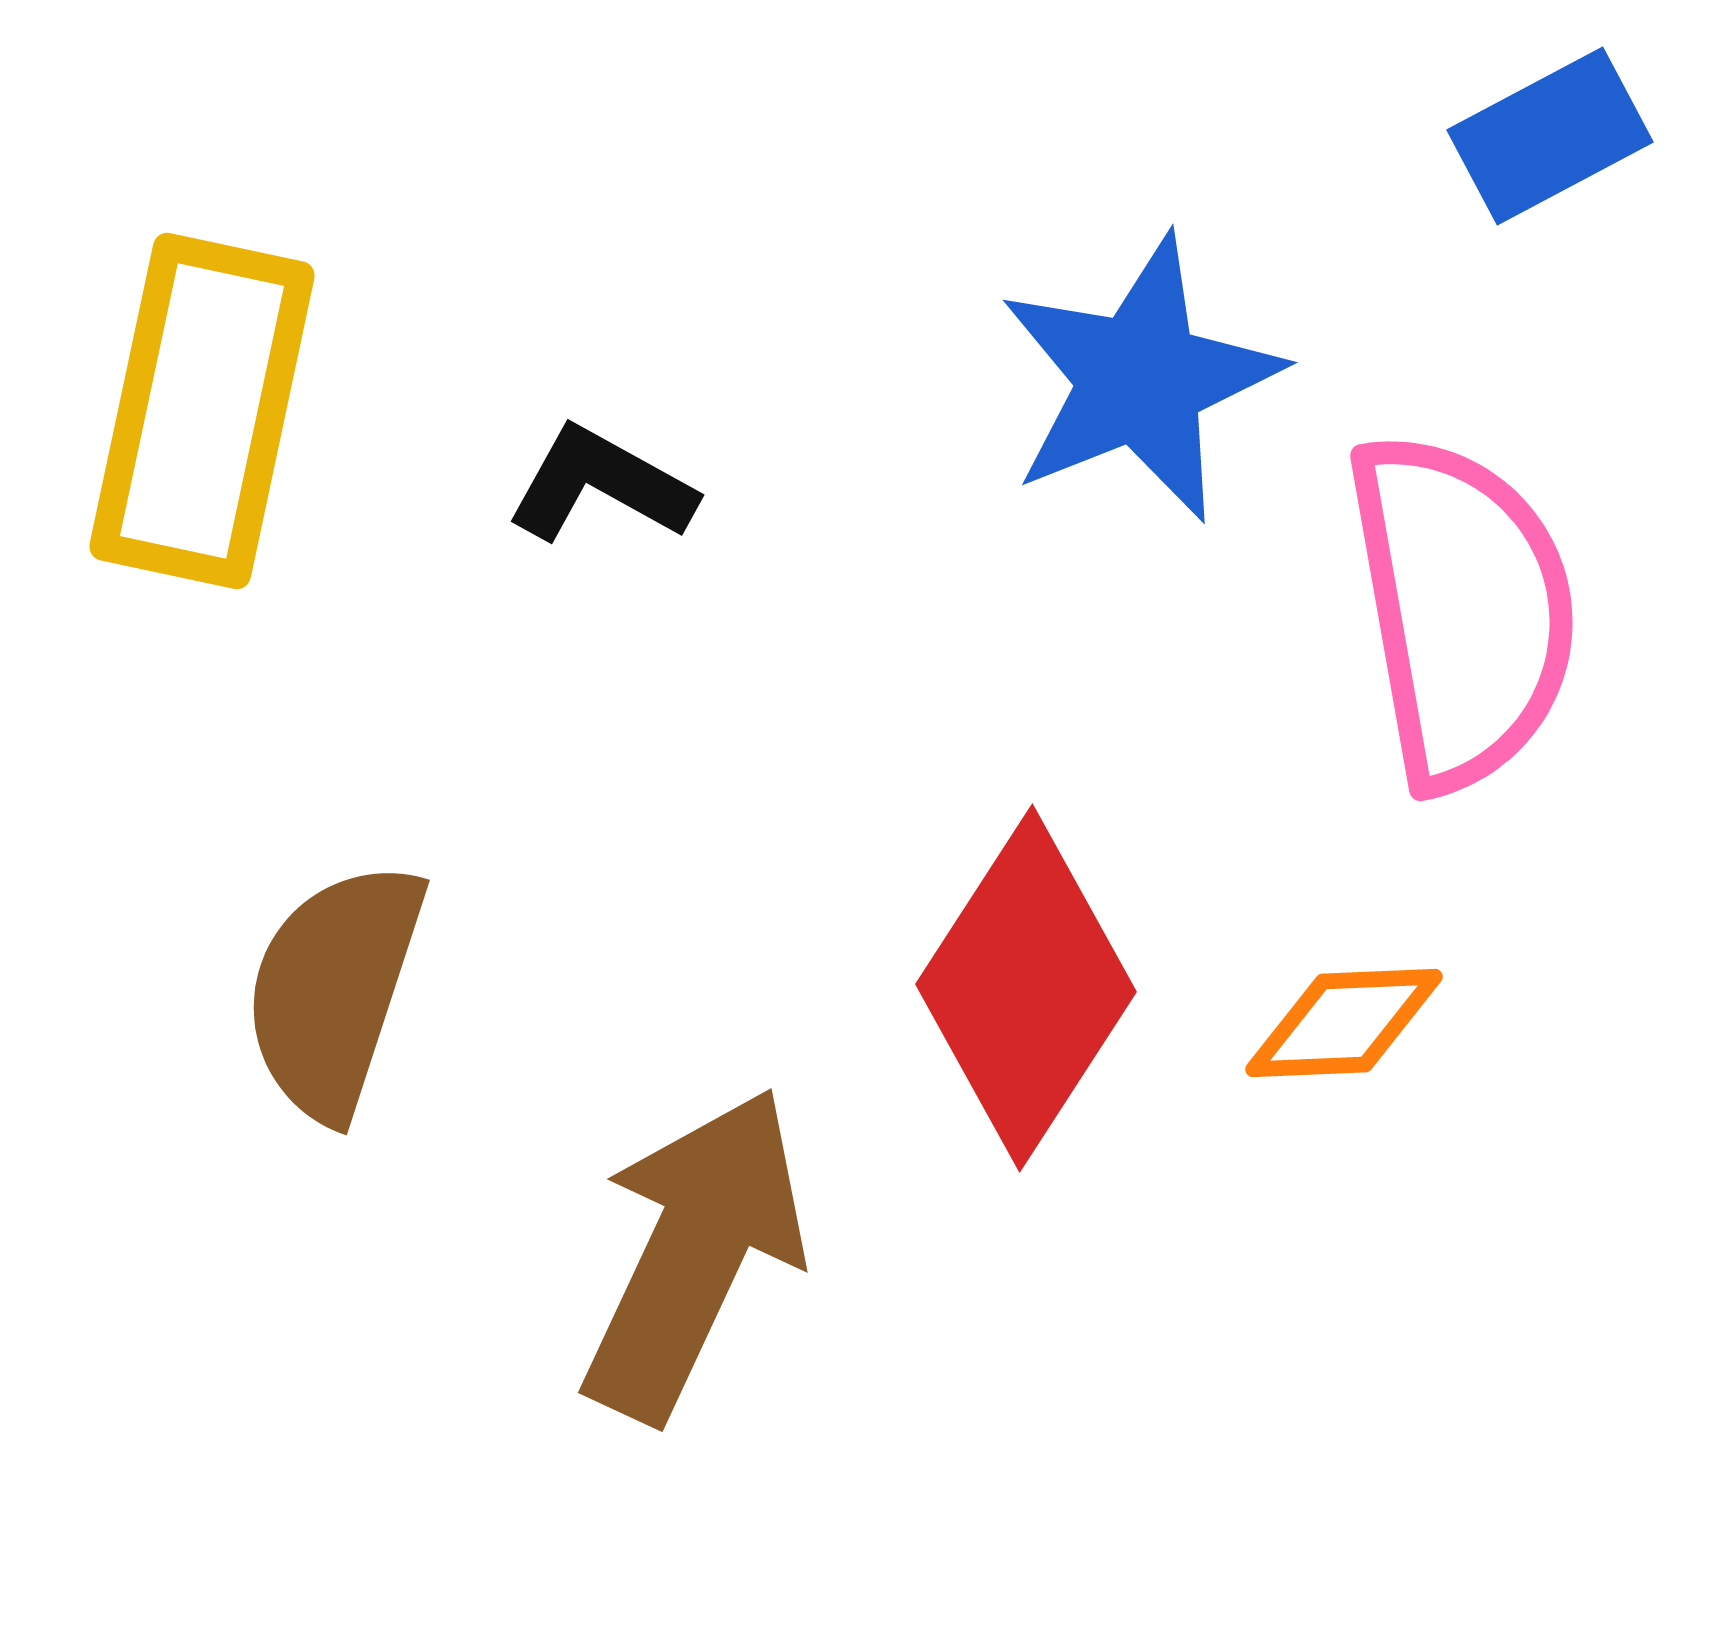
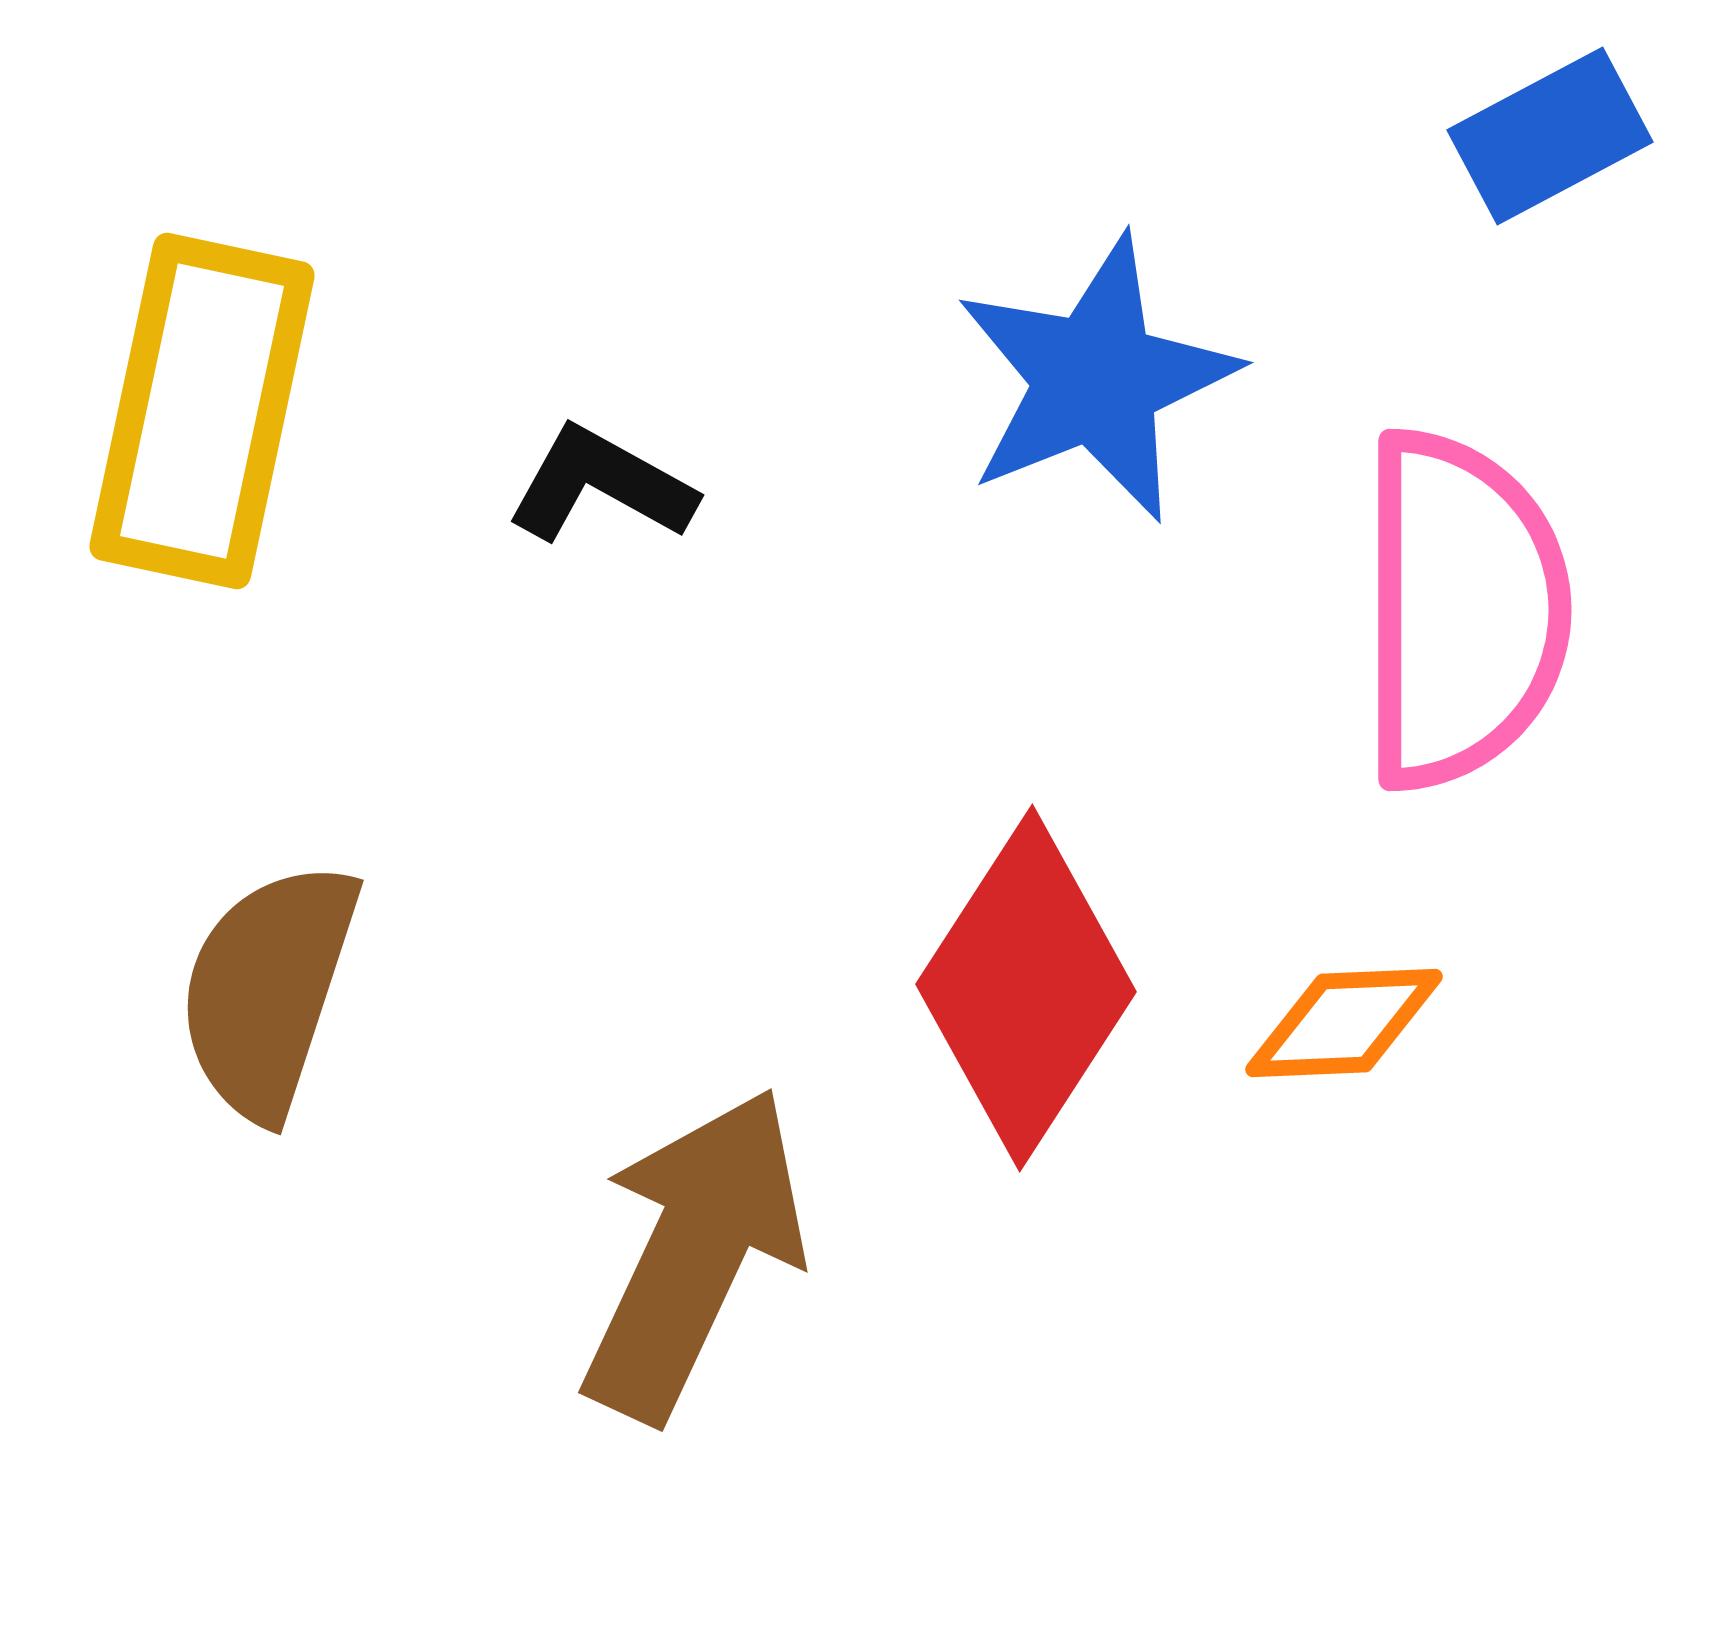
blue star: moved 44 px left
pink semicircle: rotated 10 degrees clockwise
brown semicircle: moved 66 px left
